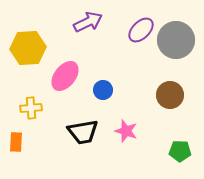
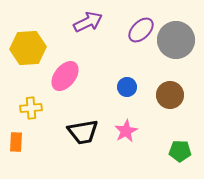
blue circle: moved 24 px right, 3 px up
pink star: rotated 25 degrees clockwise
